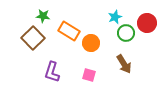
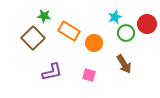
green star: moved 1 px right
red circle: moved 1 px down
orange circle: moved 3 px right
purple L-shape: rotated 120 degrees counterclockwise
